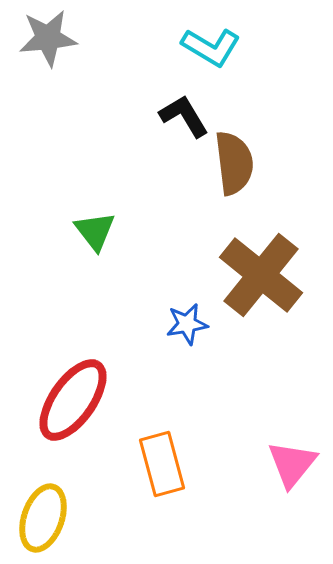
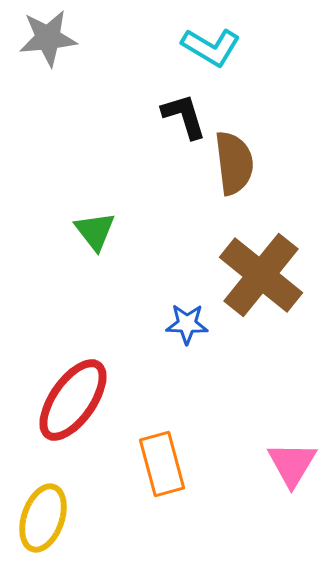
black L-shape: rotated 14 degrees clockwise
blue star: rotated 12 degrees clockwise
pink triangle: rotated 8 degrees counterclockwise
